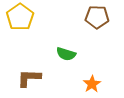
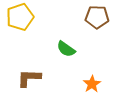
yellow pentagon: rotated 16 degrees clockwise
green semicircle: moved 5 px up; rotated 18 degrees clockwise
